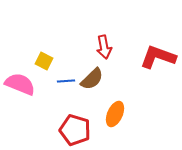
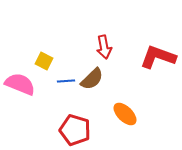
orange ellipse: moved 10 px right; rotated 70 degrees counterclockwise
